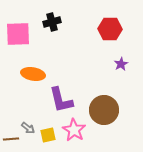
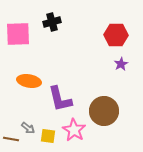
red hexagon: moved 6 px right, 6 px down
orange ellipse: moved 4 px left, 7 px down
purple L-shape: moved 1 px left, 1 px up
brown circle: moved 1 px down
yellow square: moved 1 px down; rotated 21 degrees clockwise
brown line: rotated 14 degrees clockwise
